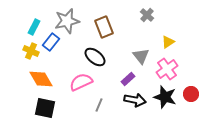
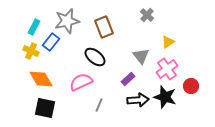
red circle: moved 8 px up
black arrow: moved 3 px right; rotated 15 degrees counterclockwise
